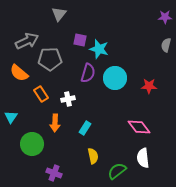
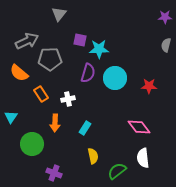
cyan star: rotated 18 degrees counterclockwise
